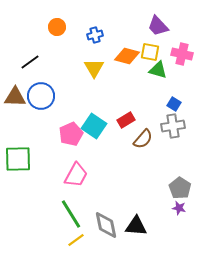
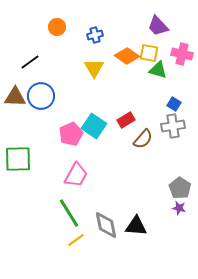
yellow square: moved 1 px left, 1 px down
orange diamond: rotated 20 degrees clockwise
green line: moved 2 px left, 1 px up
